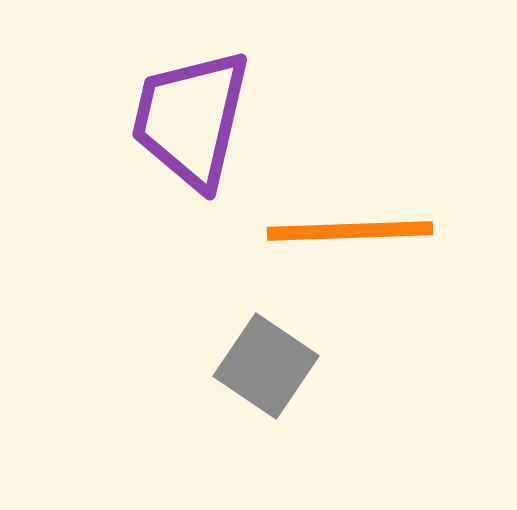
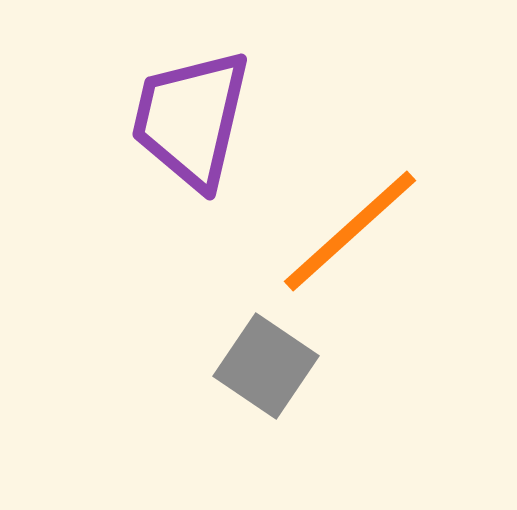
orange line: rotated 40 degrees counterclockwise
